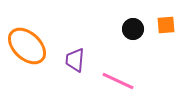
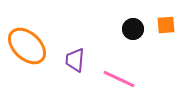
pink line: moved 1 px right, 2 px up
